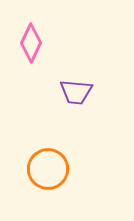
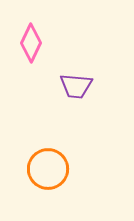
purple trapezoid: moved 6 px up
